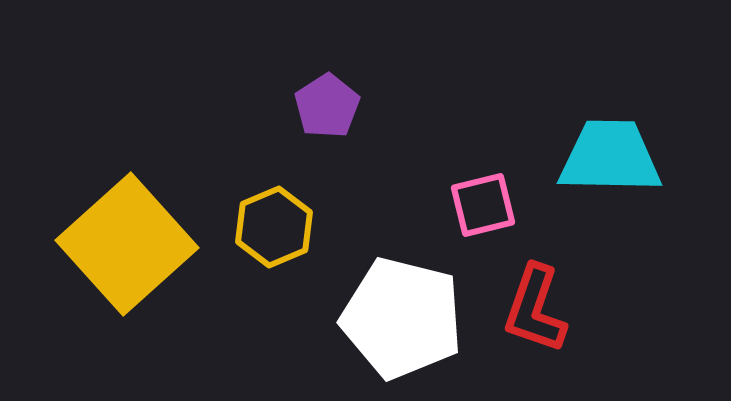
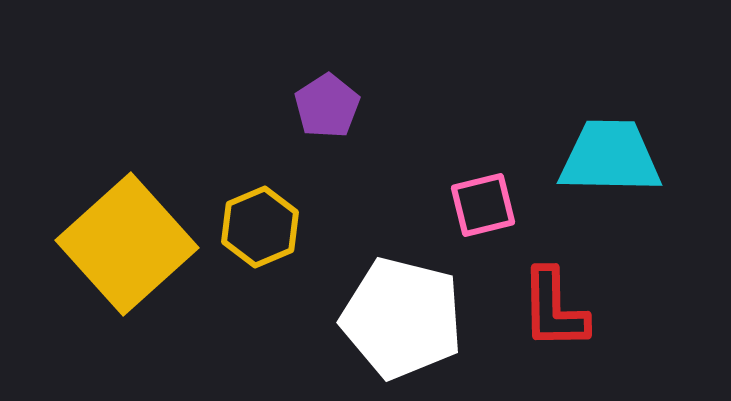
yellow hexagon: moved 14 px left
red L-shape: moved 19 px right; rotated 20 degrees counterclockwise
